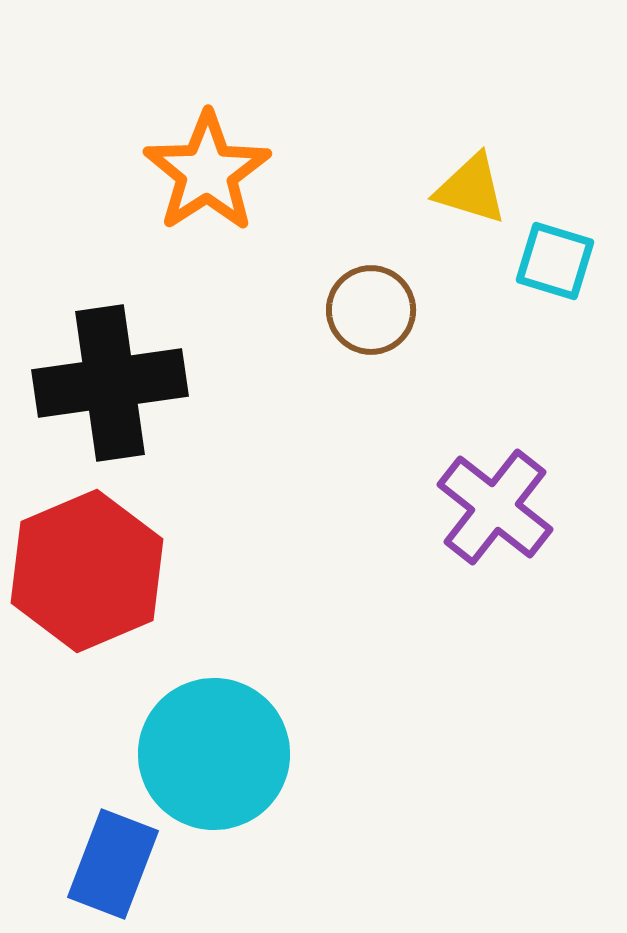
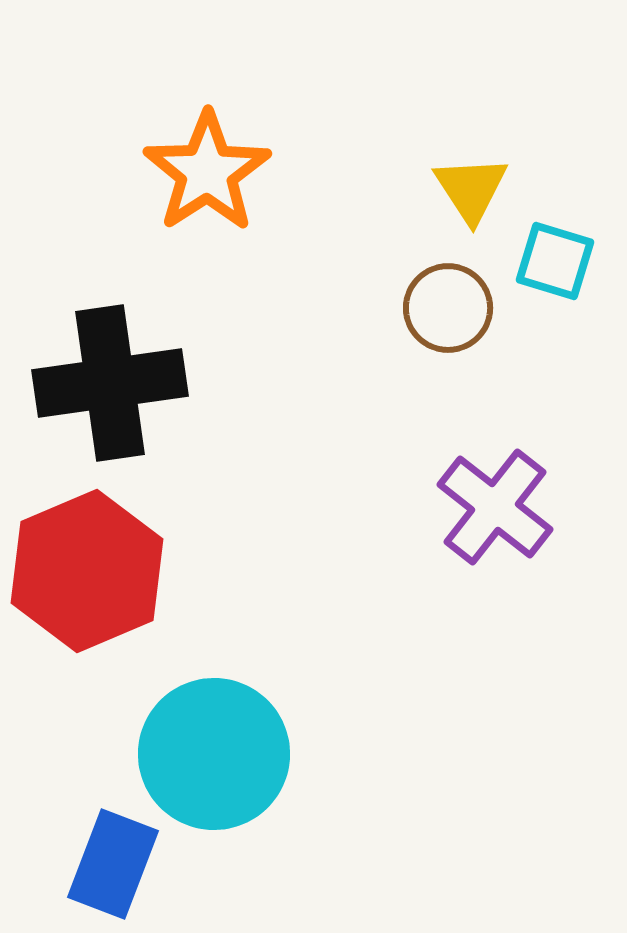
yellow triangle: rotated 40 degrees clockwise
brown circle: moved 77 px right, 2 px up
